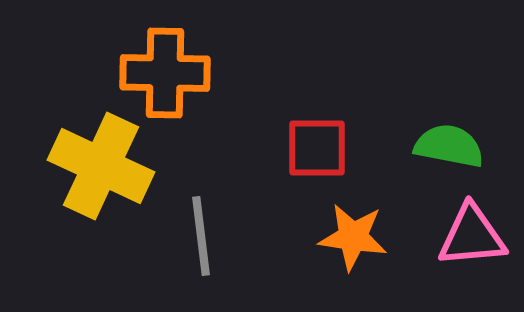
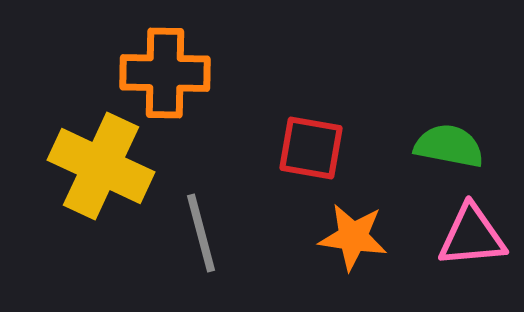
red square: moved 6 px left; rotated 10 degrees clockwise
gray line: moved 3 px up; rotated 8 degrees counterclockwise
